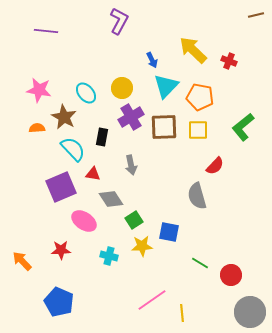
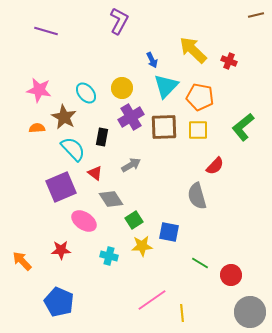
purple line: rotated 10 degrees clockwise
gray arrow: rotated 108 degrees counterclockwise
red triangle: moved 2 px right, 1 px up; rotated 28 degrees clockwise
